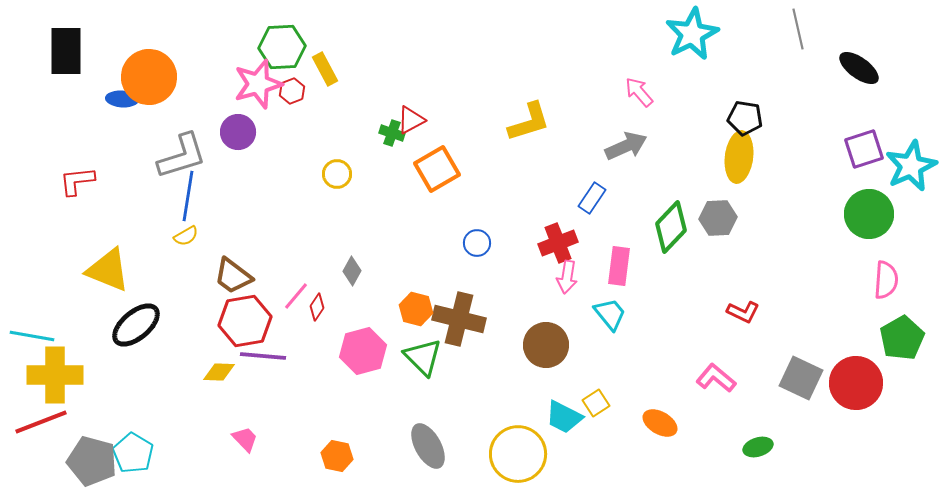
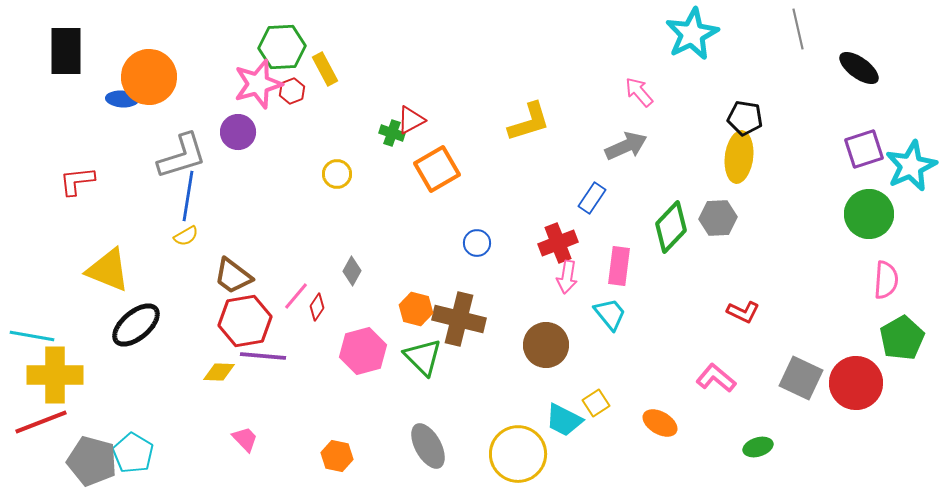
cyan trapezoid at (564, 417): moved 3 px down
